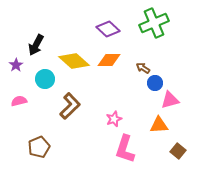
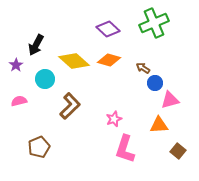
orange diamond: rotated 15 degrees clockwise
